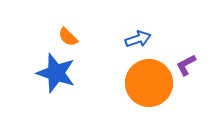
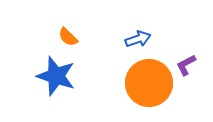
blue star: moved 3 px down
